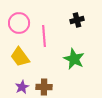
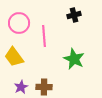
black cross: moved 3 px left, 5 px up
yellow trapezoid: moved 6 px left
purple star: moved 1 px left
